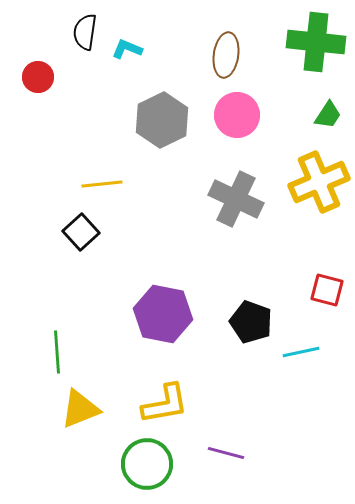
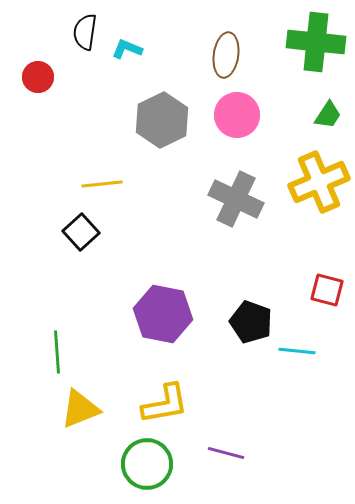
cyan line: moved 4 px left, 1 px up; rotated 18 degrees clockwise
